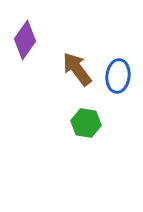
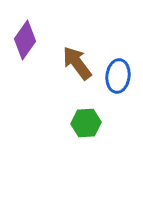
brown arrow: moved 6 px up
green hexagon: rotated 12 degrees counterclockwise
